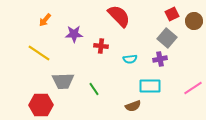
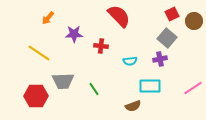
orange arrow: moved 3 px right, 2 px up
cyan semicircle: moved 2 px down
red hexagon: moved 5 px left, 9 px up
